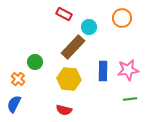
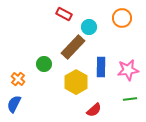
green circle: moved 9 px right, 2 px down
blue rectangle: moved 2 px left, 4 px up
yellow hexagon: moved 7 px right, 3 px down; rotated 25 degrees clockwise
red semicircle: moved 30 px right; rotated 56 degrees counterclockwise
